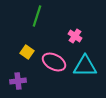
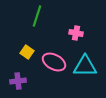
pink cross: moved 1 px right, 3 px up; rotated 24 degrees counterclockwise
